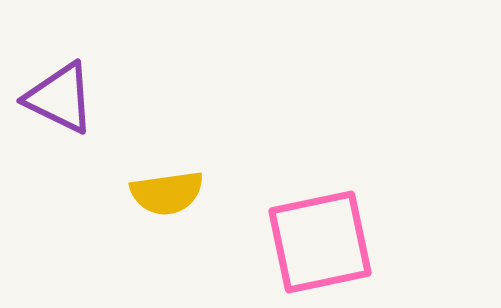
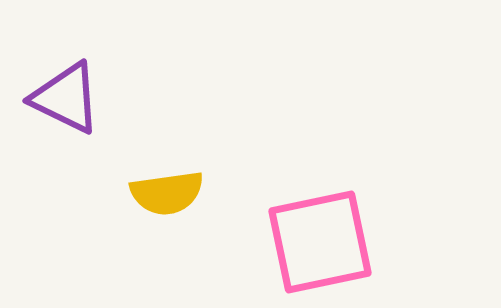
purple triangle: moved 6 px right
